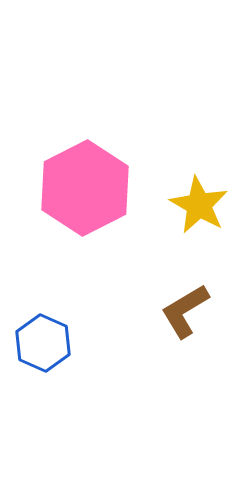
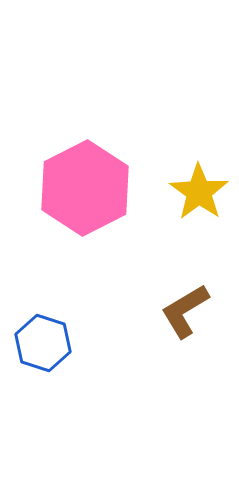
yellow star: moved 13 px up; rotated 6 degrees clockwise
blue hexagon: rotated 6 degrees counterclockwise
